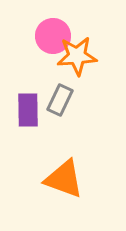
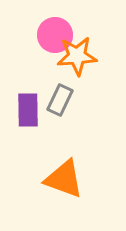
pink circle: moved 2 px right, 1 px up
